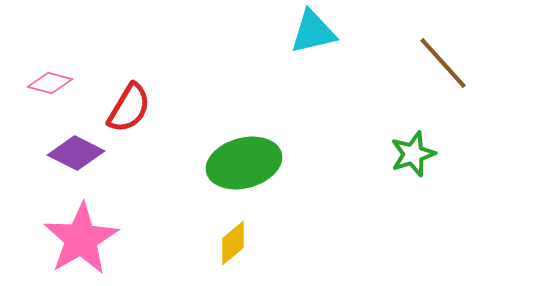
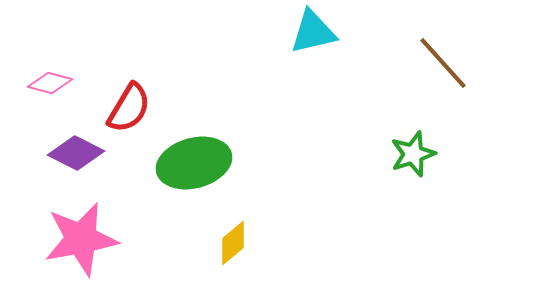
green ellipse: moved 50 px left
pink star: rotated 20 degrees clockwise
